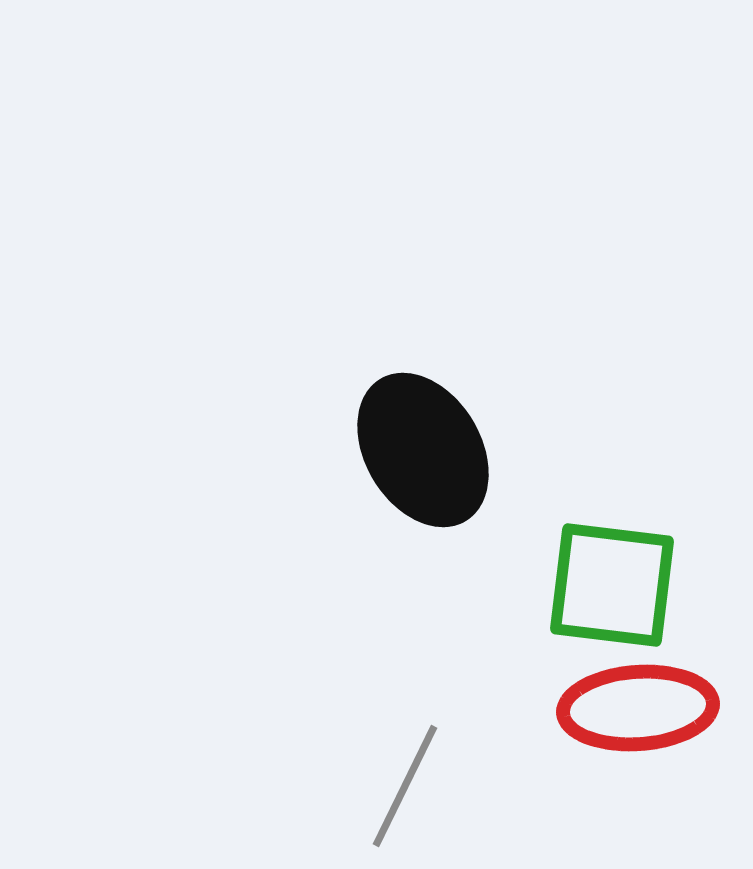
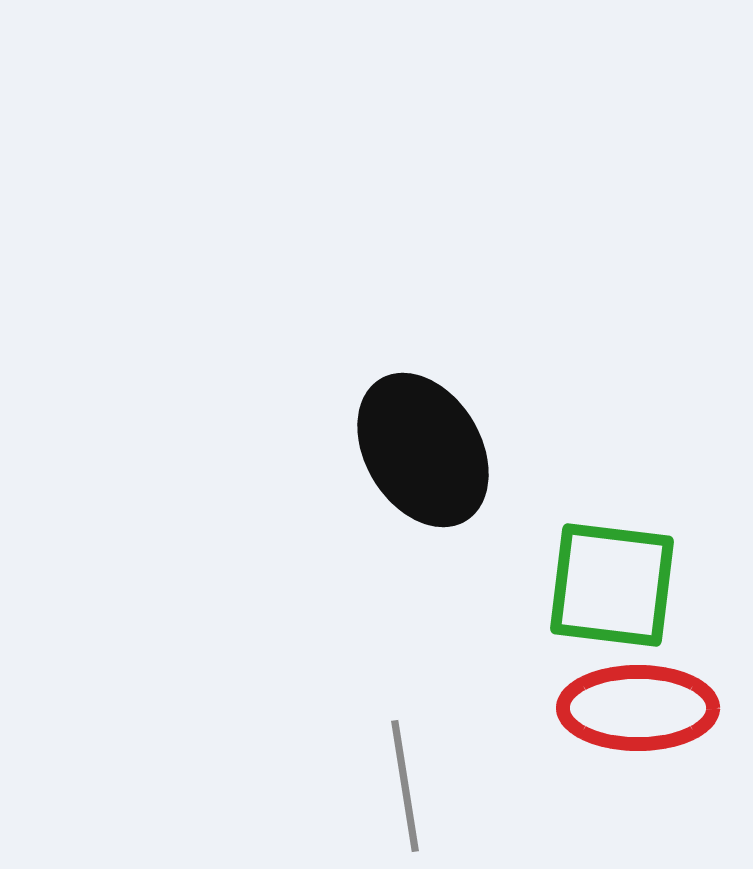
red ellipse: rotated 4 degrees clockwise
gray line: rotated 35 degrees counterclockwise
